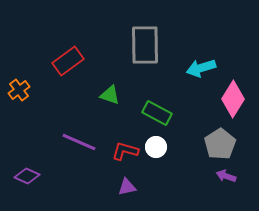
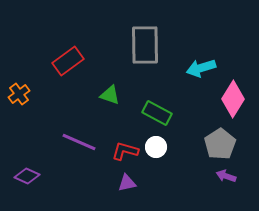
orange cross: moved 4 px down
purple triangle: moved 4 px up
